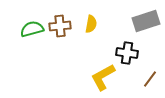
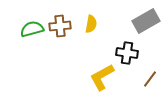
gray rectangle: rotated 12 degrees counterclockwise
yellow L-shape: moved 1 px left
